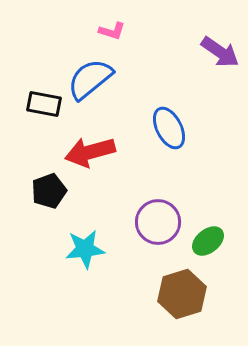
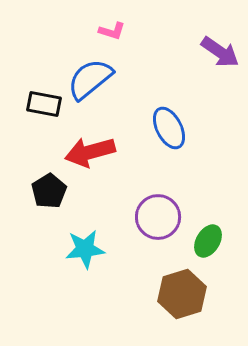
black pentagon: rotated 12 degrees counterclockwise
purple circle: moved 5 px up
green ellipse: rotated 20 degrees counterclockwise
